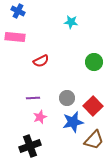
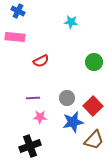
pink star: rotated 24 degrees clockwise
